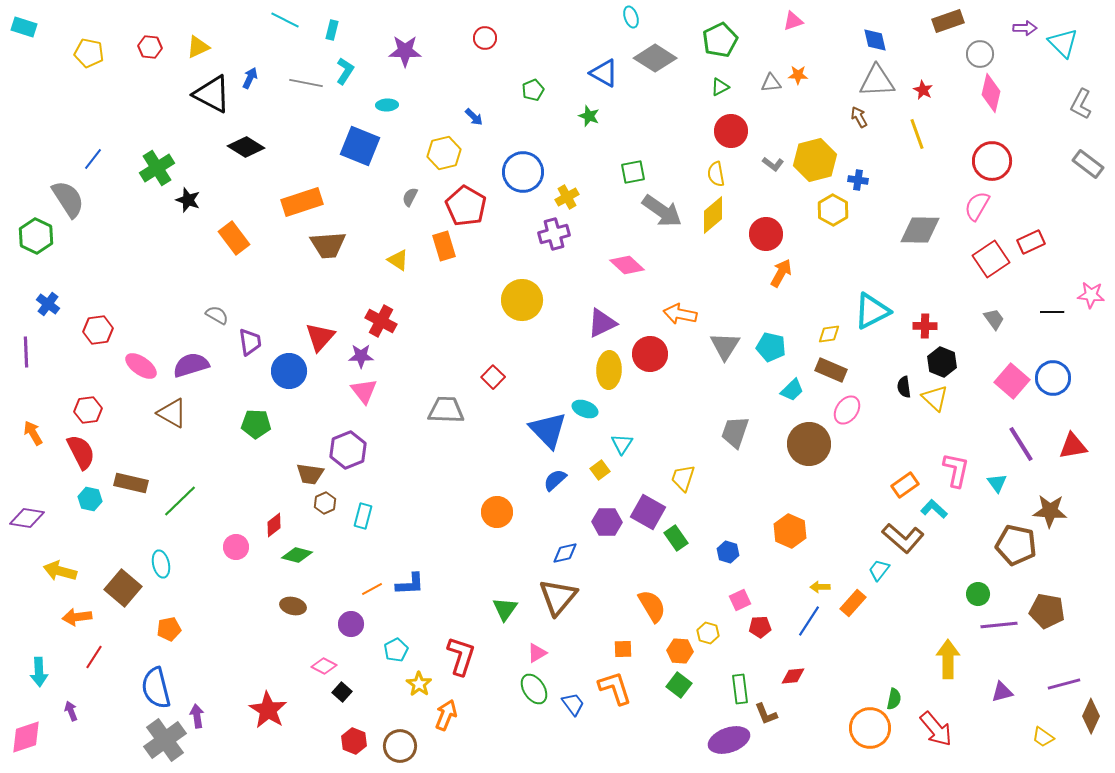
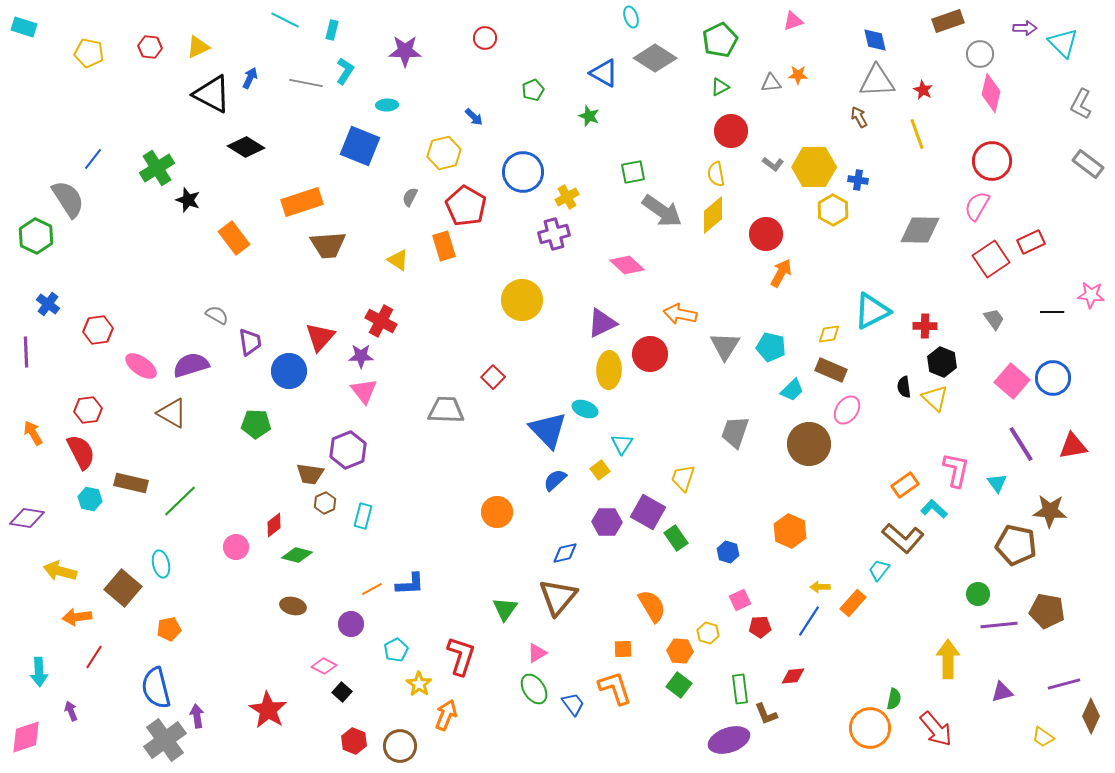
yellow hexagon at (815, 160): moved 1 px left, 7 px down; rotated 15 degrees clockwise
